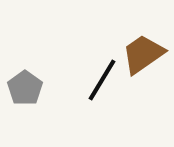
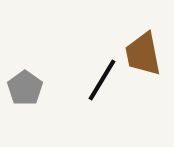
brown trapezoid: rotated 66 degrees counterclockwise
